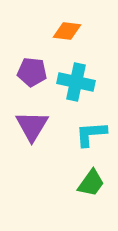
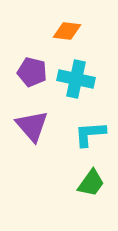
purple pentagon: rotated 8 degrees clockwise
cyan cross: moved 3 px up
purple triangle: rotated 12 degrees counterclockwise
cyan L-shape: moved 1 px left
